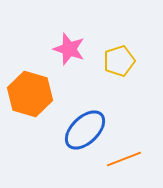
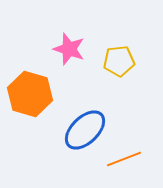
yellow pentagon: rotated 12 degrees clockwise
